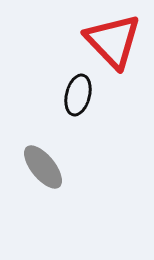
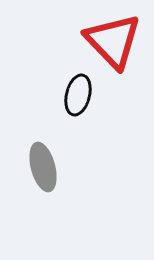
gray ellipse: rotated 24 degrees clockwise
